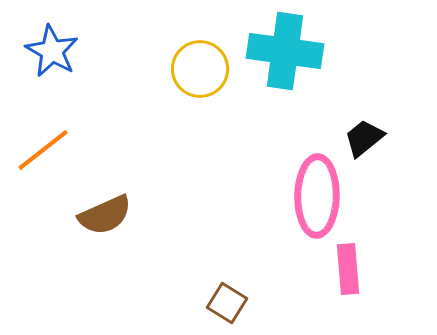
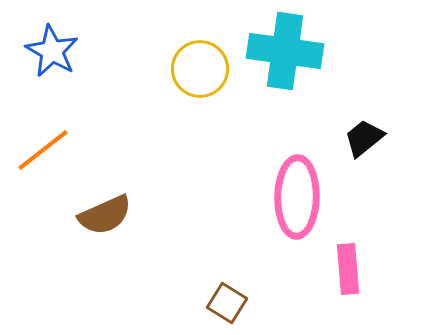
pink ellipse: moved 20 px left, 1 px down
